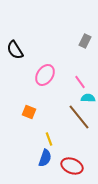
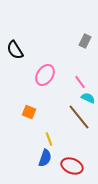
cyan semicircle: rotated 24 degrees clockwise
